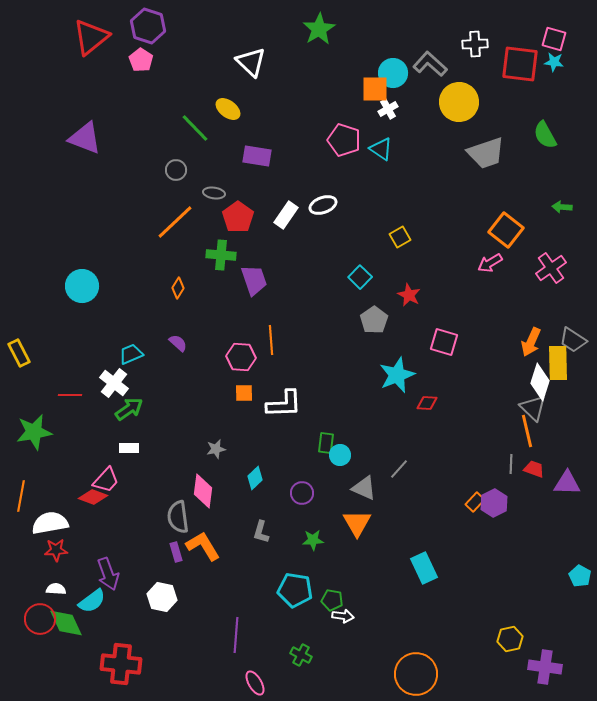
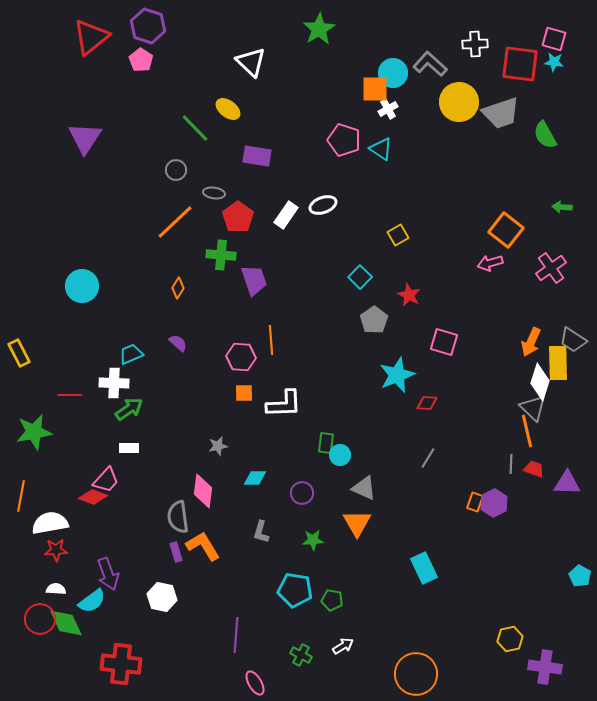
purple triangle at (85, 138): rotated 42 degrees clockwise
gray trapezoid at (486, 153): moved 15 px right, 40 px up
yellow square at (400, 237): moved 2 px left, 2 px up
pink arrow at (490, 263): rotated 15 degrees clockwise
white cross at (114, 383): rotated 36 degrees counterclockwise
gray star at (216, 449): moved 2 px right, 3 px up
gray line at (399, 469): moved 29 px right, 11 px up; rotated 10 degrees counterclockwise
cyan diamond at (255, 478): rotated 45 degrees clockwise
orange rectangle at (475, 502): rotated 24 degrees counterclockwise
white arrow at (343, 616): moved 30 px down; rotated 40 degrees counterclockwise
